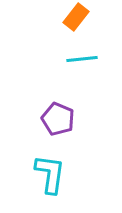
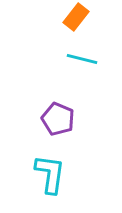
cyan line: rotated 20 degrees clockwise
